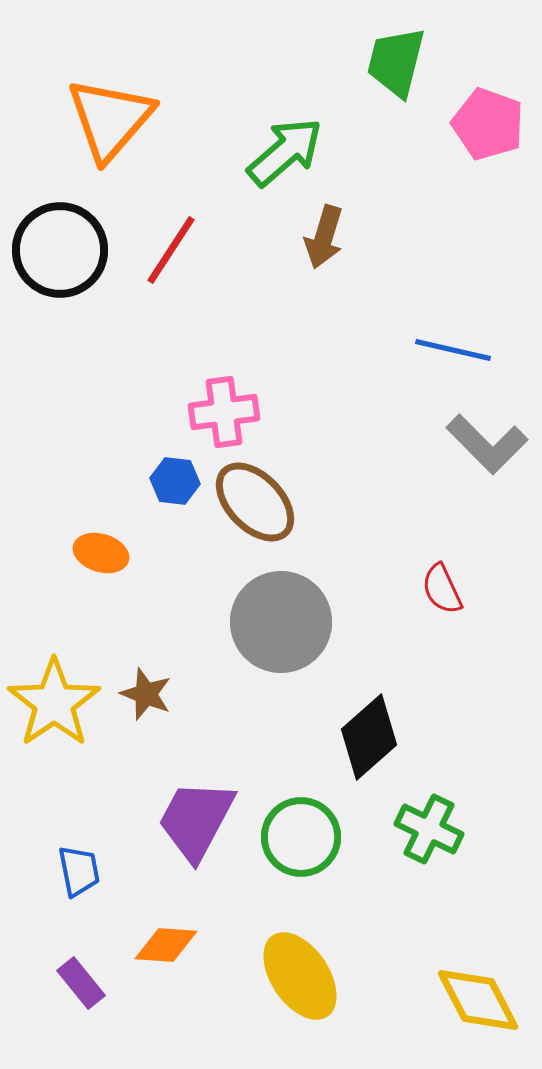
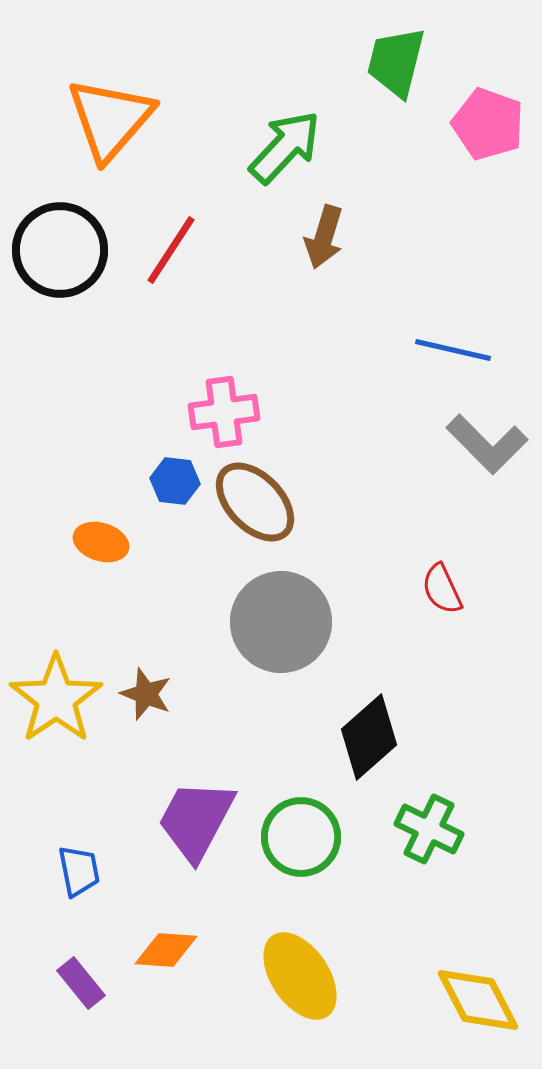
green arrow: moved 5 px up; rotated 6 degrees counterclockwise
orange ellipse: moved 11 px up
yellow star: moved 2 px right, 4 px up
orange diamond: moved 5 px down
